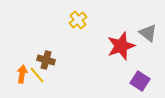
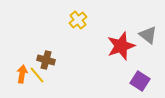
gray triangle: moved 2 px down
